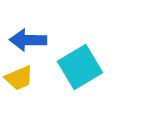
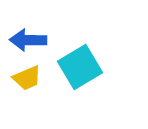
yellow trapezoid: moved 8 px right
